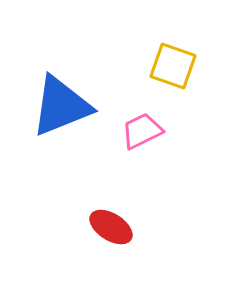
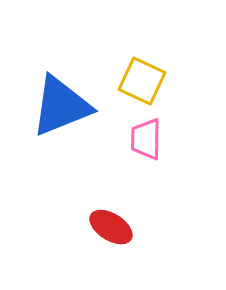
yellow square: moved 31 px left, 15 px down; rotated 6 degrees clockwise
pink trapezoid: moved 4 px right, 8 px down; rotated 63 degrees counterclockwise
